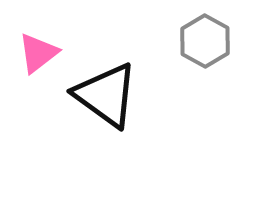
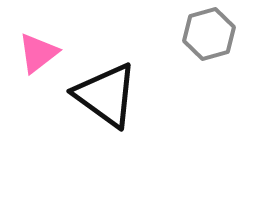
gray hexagon: moved 4 px right, 7 px up; rotated 15 degrees clockwise
